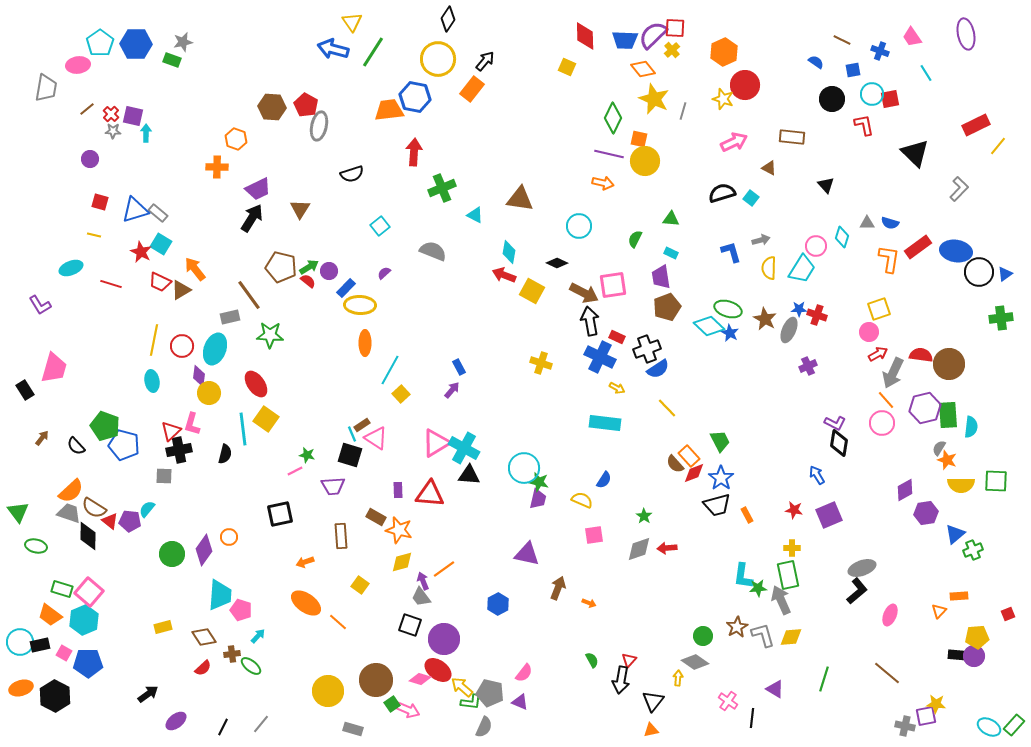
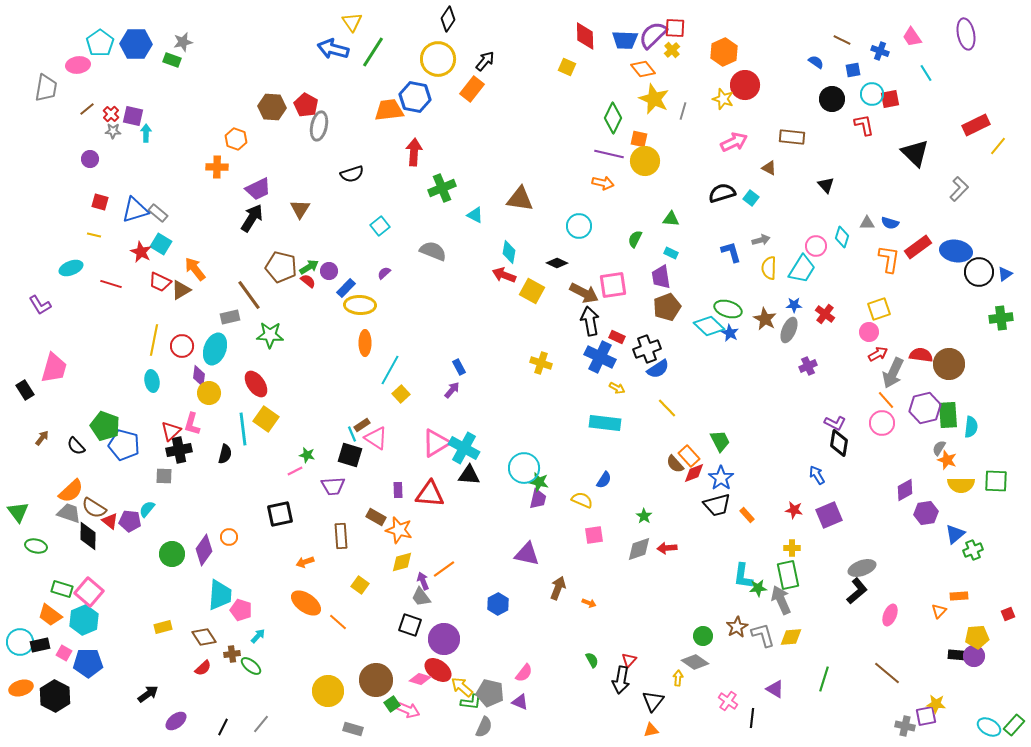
blue star at (799, 309): moved 5 px left, 4 px up
red cross at (817, 315): moved 8 px right, 1 px up; rotated 18 degrees clockwise
orange rectangle at (747, 515): rotated 14 degrees counterclockwise
